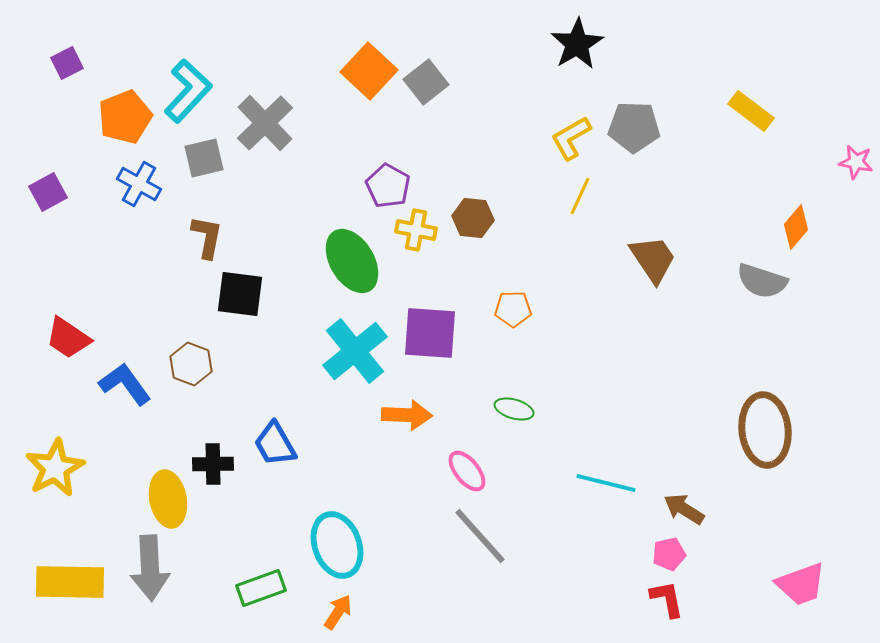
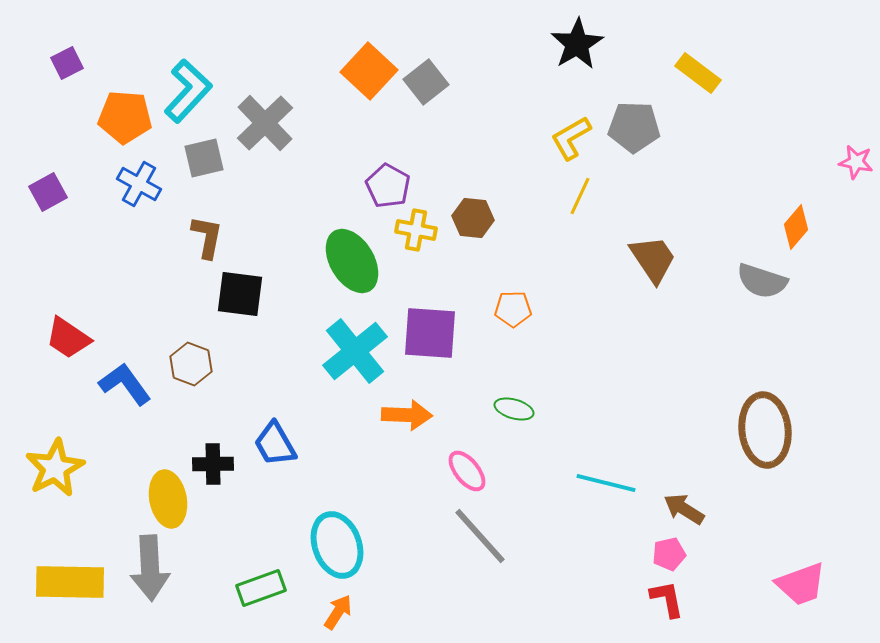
yellow rectangle at (751, 111): moved 53 px left, 38 px up
orange pentagon at (125, 117): rotated 26 degrees clockwise
